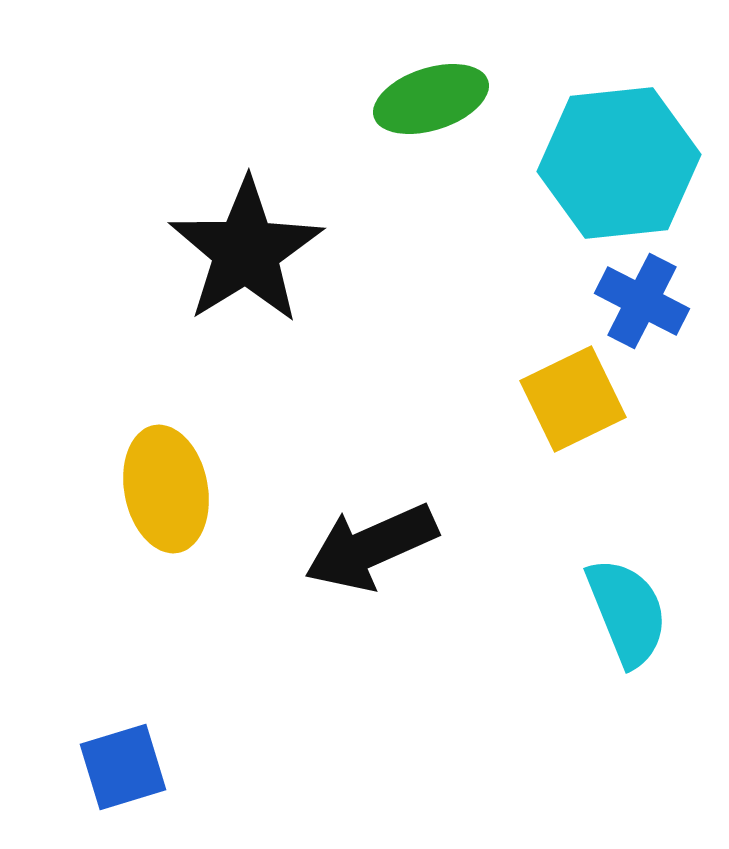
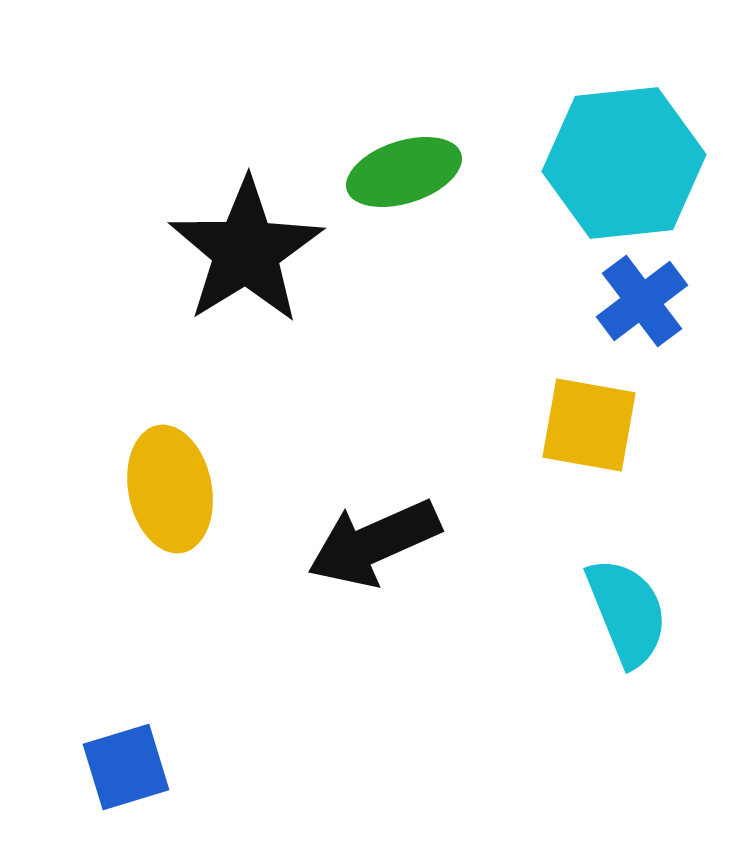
green ellipse: moved 27 px left, 73 px down
cyan hexagon: moved 5 px right
blue cross: rotated 26 degrees clockwise
yellow square: moved 16 px right, 26 px down; rotated 36 degrees clockwise
yellow ellipse: moved 4 px right
black arrow: moved 3 px right, 4 px up
blue square: moved 3 px right
